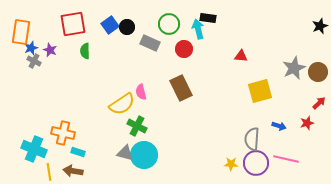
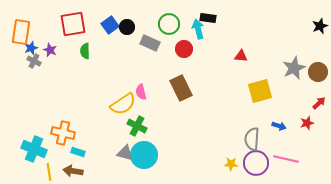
yellow semicircle: moved 1 px right
